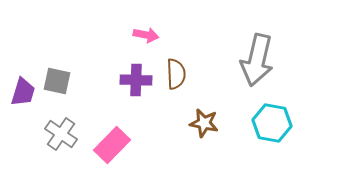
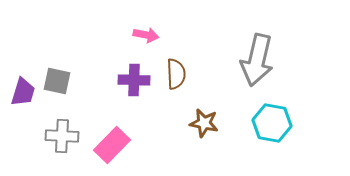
purple cross: moved 2 px left
gray cross: moved 1 px right, 2 px down; rotated 32 degrees counterclockwise
